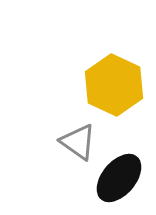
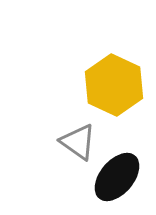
black ellipse: moved 2 px left, 1 px up
